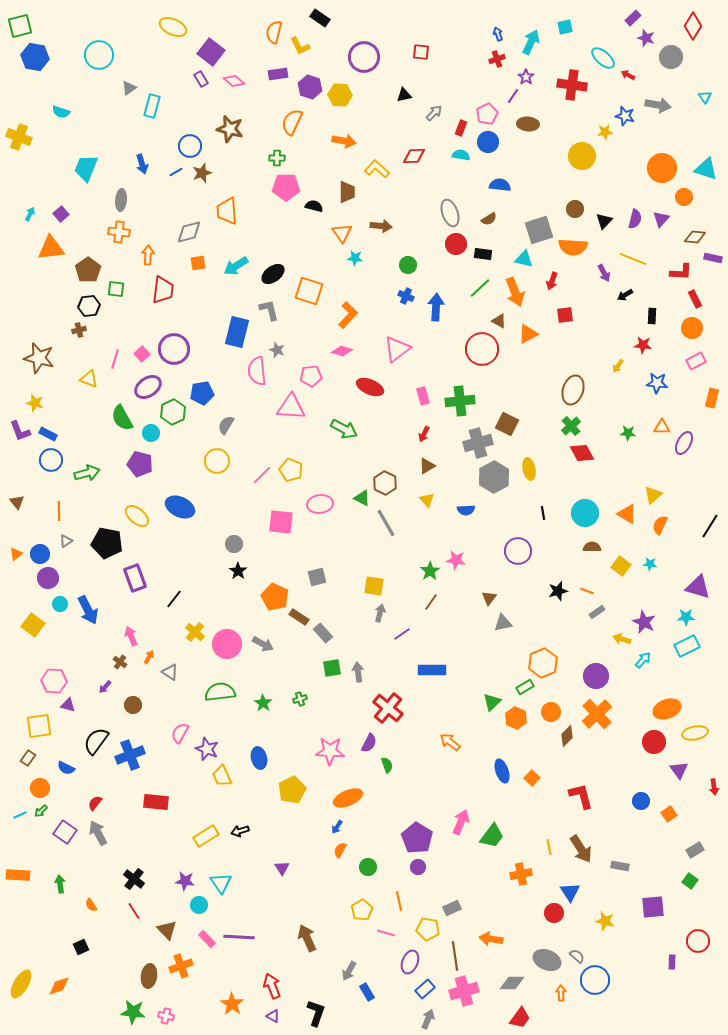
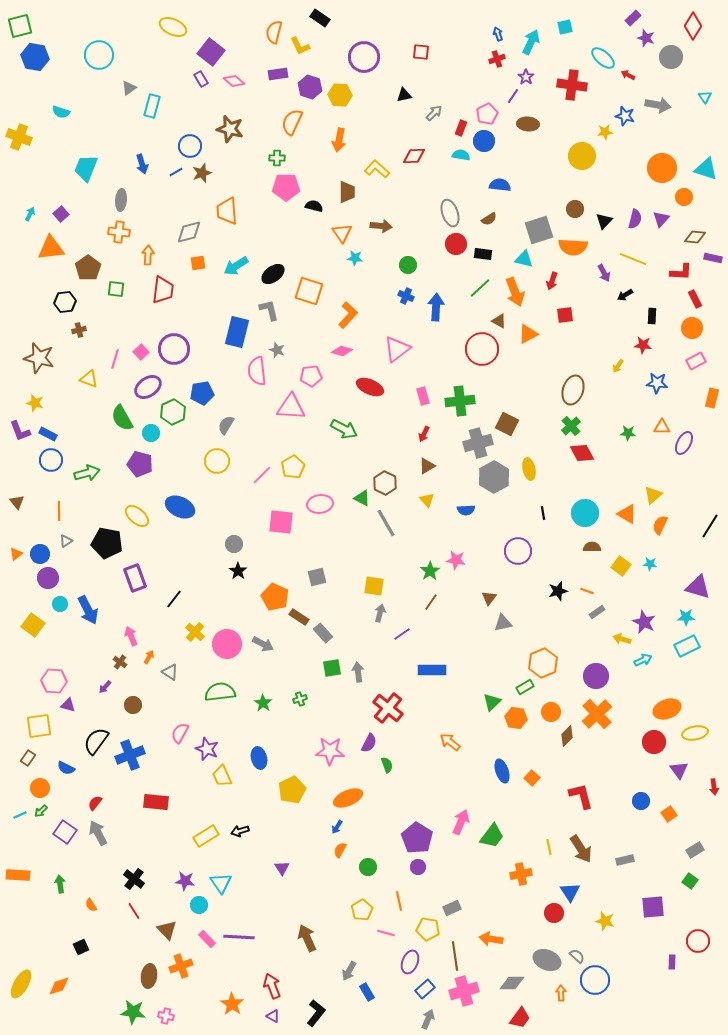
orange arrow at (344, 141): moved 5 px left, 1 px up; rotated 90 degrees clockwise
blue circle at (488, 142): moved 4 px left, 1 px up
brown pentagon at (88, 270): moved 2 px up
black hexagon at (89, 306): moved 24 px left, 4 px up
pink square at (142, 354): moved 1 px left, 2 px up
yellow pentagon at (291, 470): moved 2 px right, 3 px up; rotated 20 degrees clockwise
cyan arrow at (643, 660): rotated 24 degrees clockwise
orange hexagon at (516, 718): rotated 15 degrees counterclockwise
gray rectangle at (620, 866): moved 5 px right, 6 px up; rotated 24 degrees counterclockwise
black L-shape at (316, 1013): rotated 20 degrees clockwise
